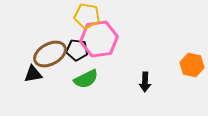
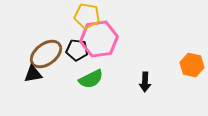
brown ellipse: moved 4 px left; rotated 8 degrees counterclockwise
green semicircle: moved 5 px right
